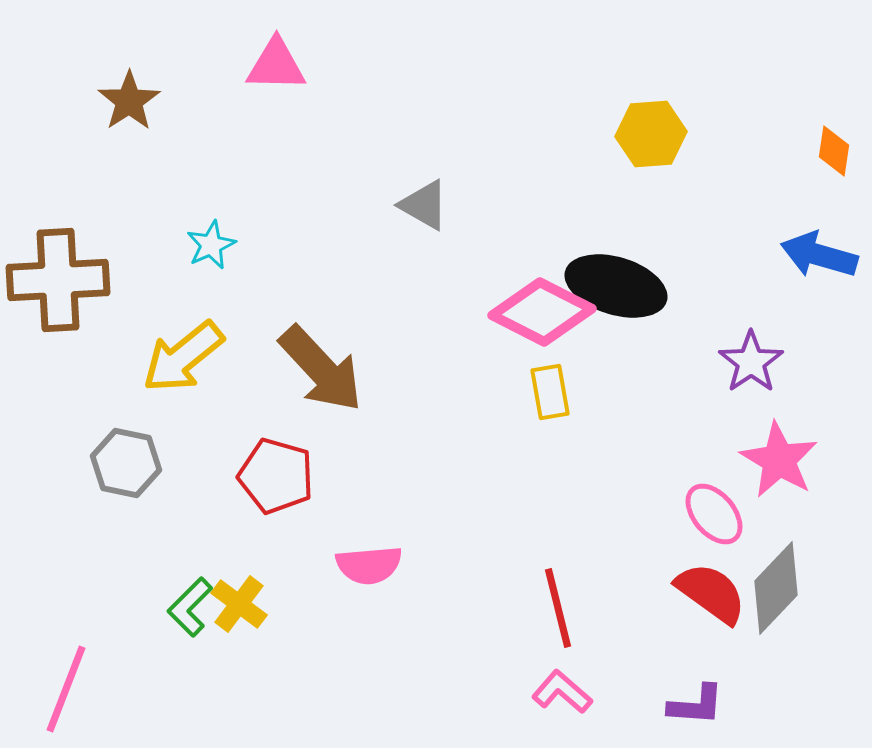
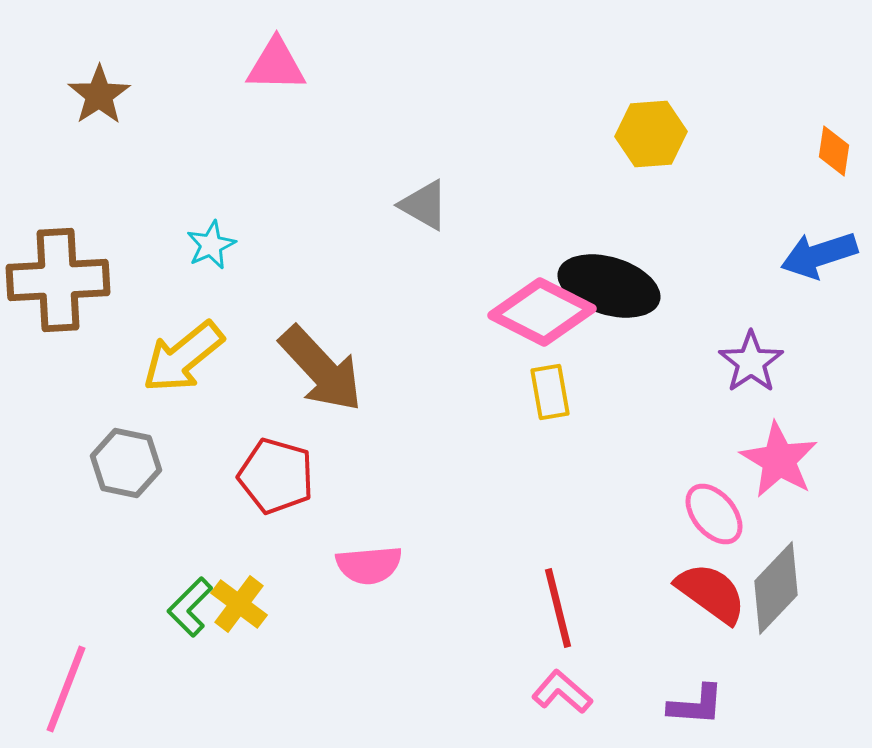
brown star: moved 30 px left, 6 px up
blue arrow: rotated 34 degrees counterclockwise
black ellipse: moved 7 px left
